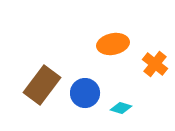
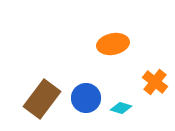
orange cross: moved 18 px down
brown rectangle: moved 14 px down
blue circle: moved 1 px right, 5 px down
